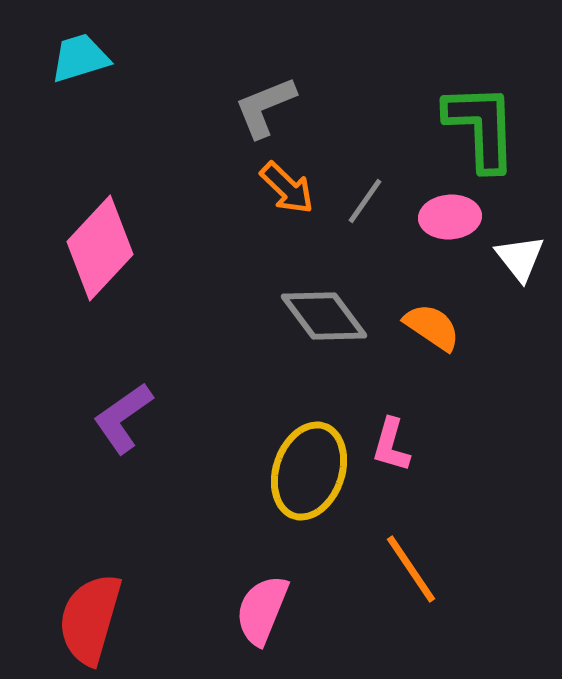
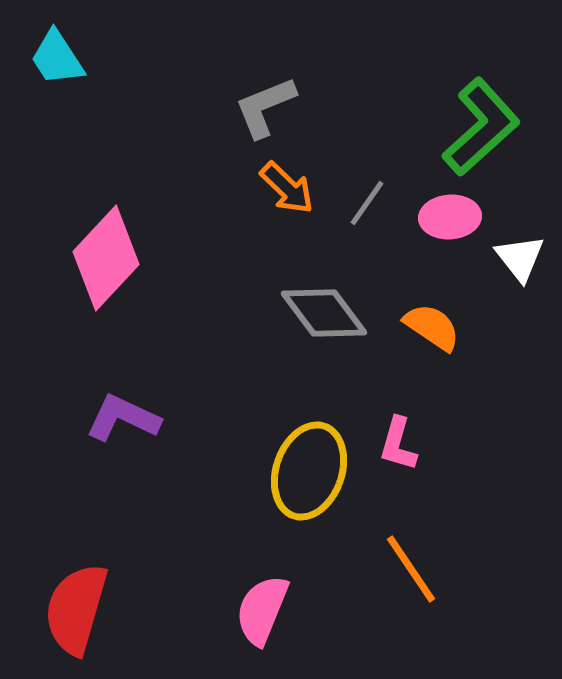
cyan trapezoid: moved 23 px left; rotated 106 degrees counterclockwise
green L-shape: rotated 50 degrees clockwise
gray line: moved 2 px right, 2 px down
pink diamond: moved 6 px right, 10 px down
gray diamond: moved 3 px up
purple L-shape: rotated 60 degrees clockwise
pink L-shape: moved 7 px right, 1 px up
red semicircle: moved 14 px left, 10 px up
